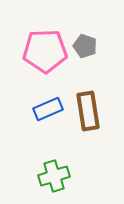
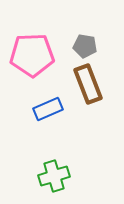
gray pentagon: rotated 10 degrees counterclockwise
pink pentagon: moved 13 px left, 4 px down
brown rectangle: moved 27 px up; rotated 12 degrees counterclockwise
